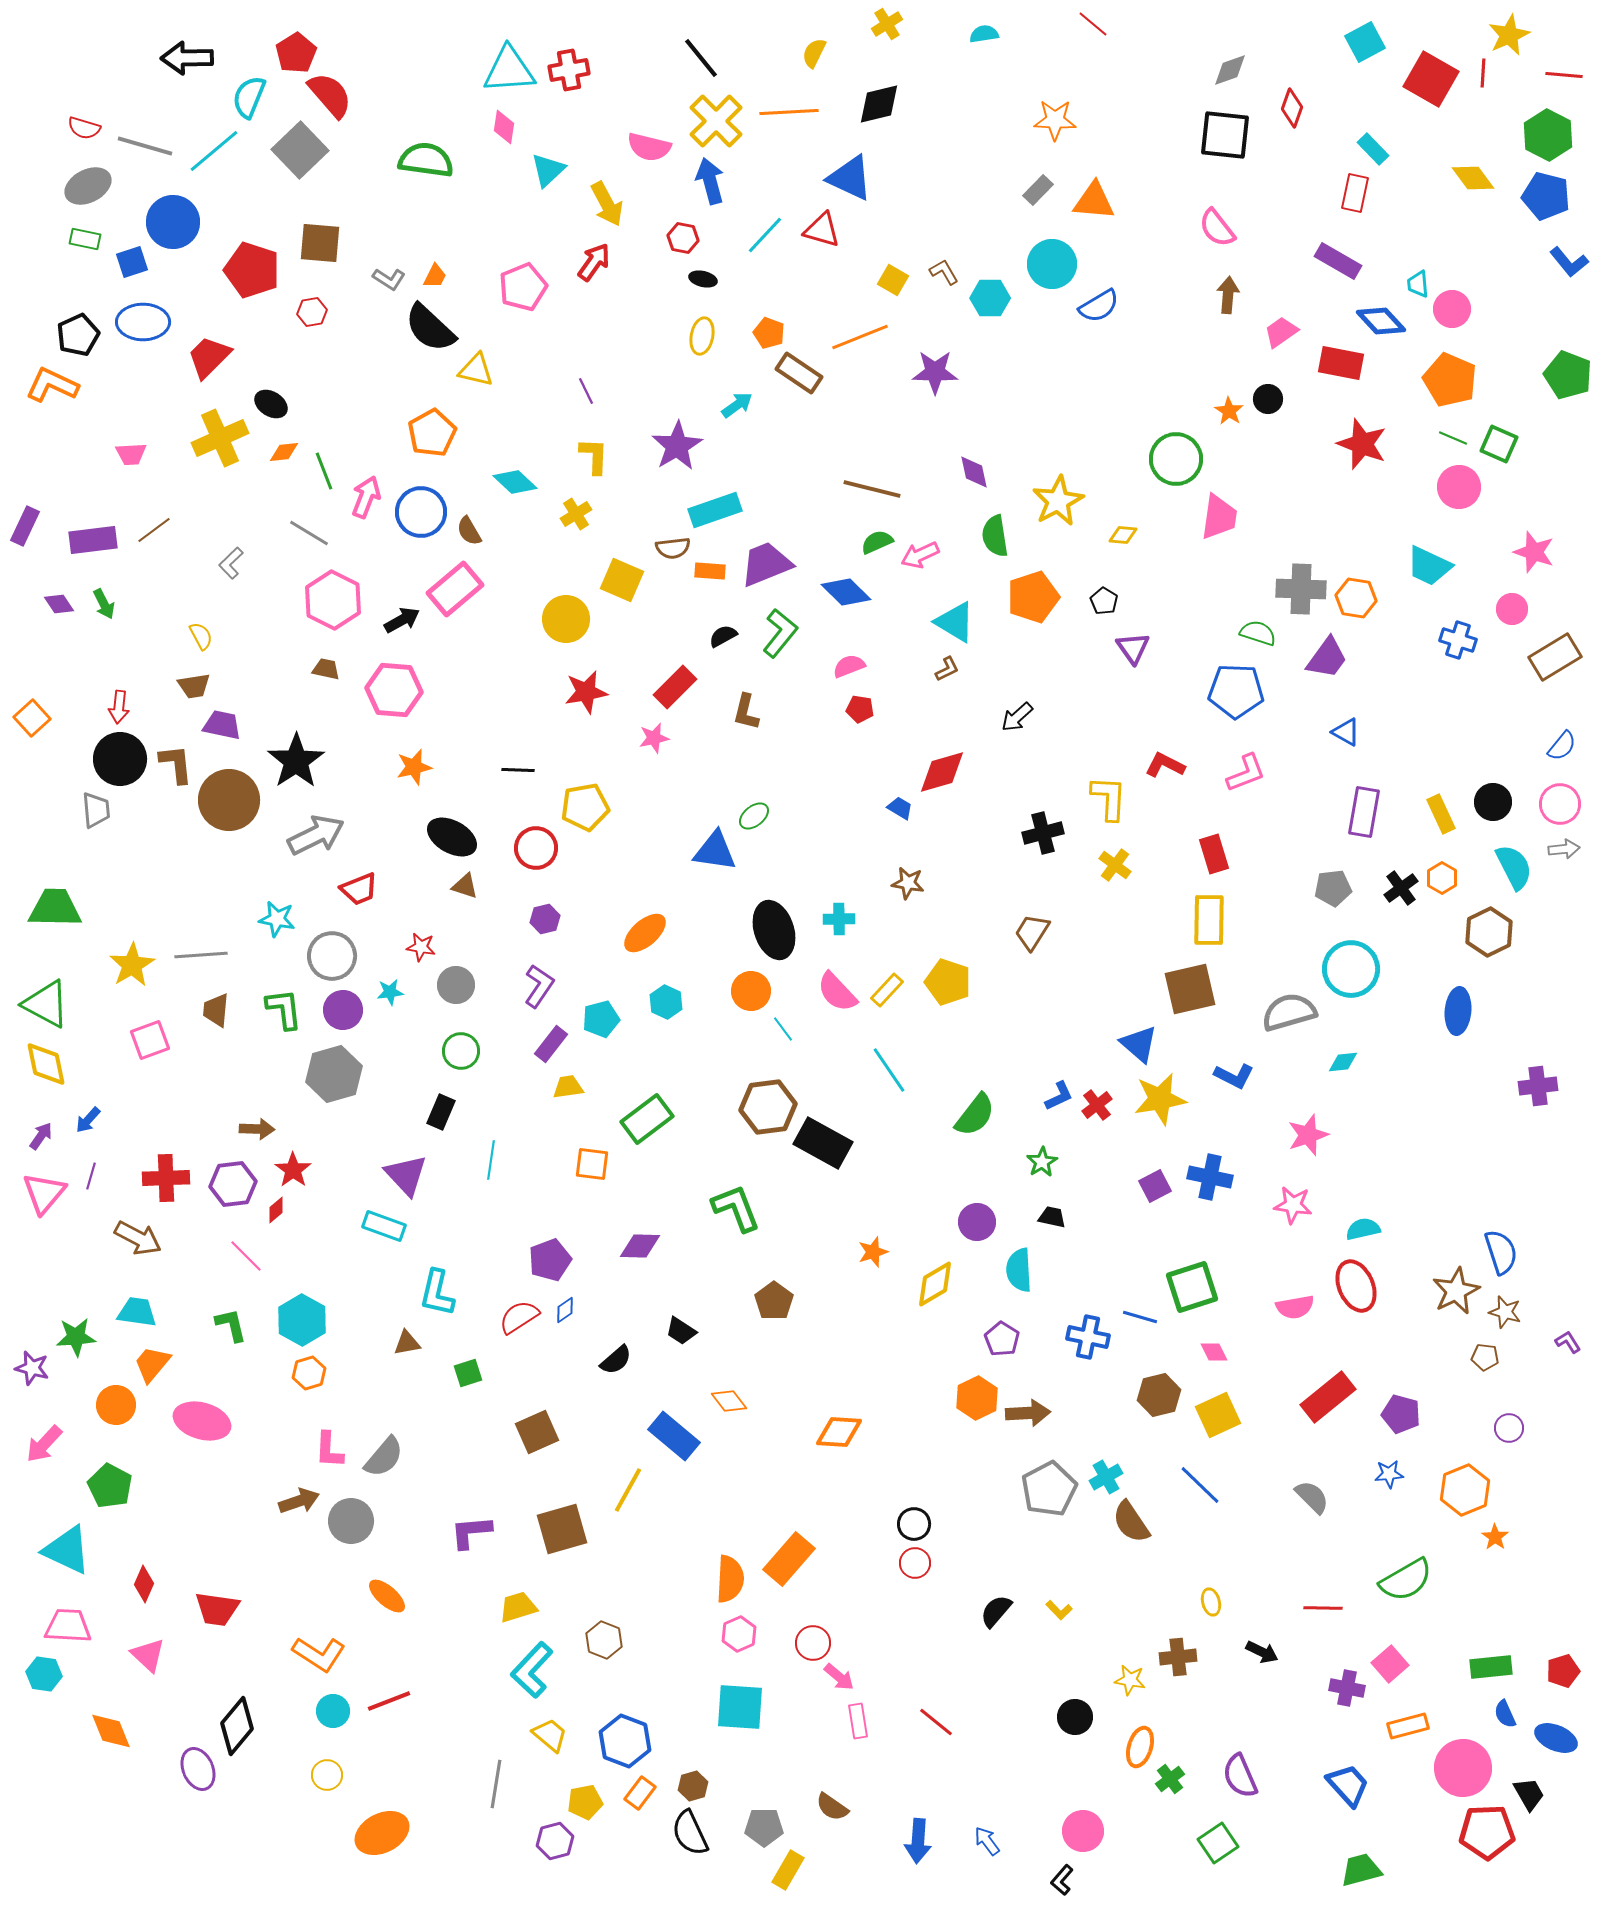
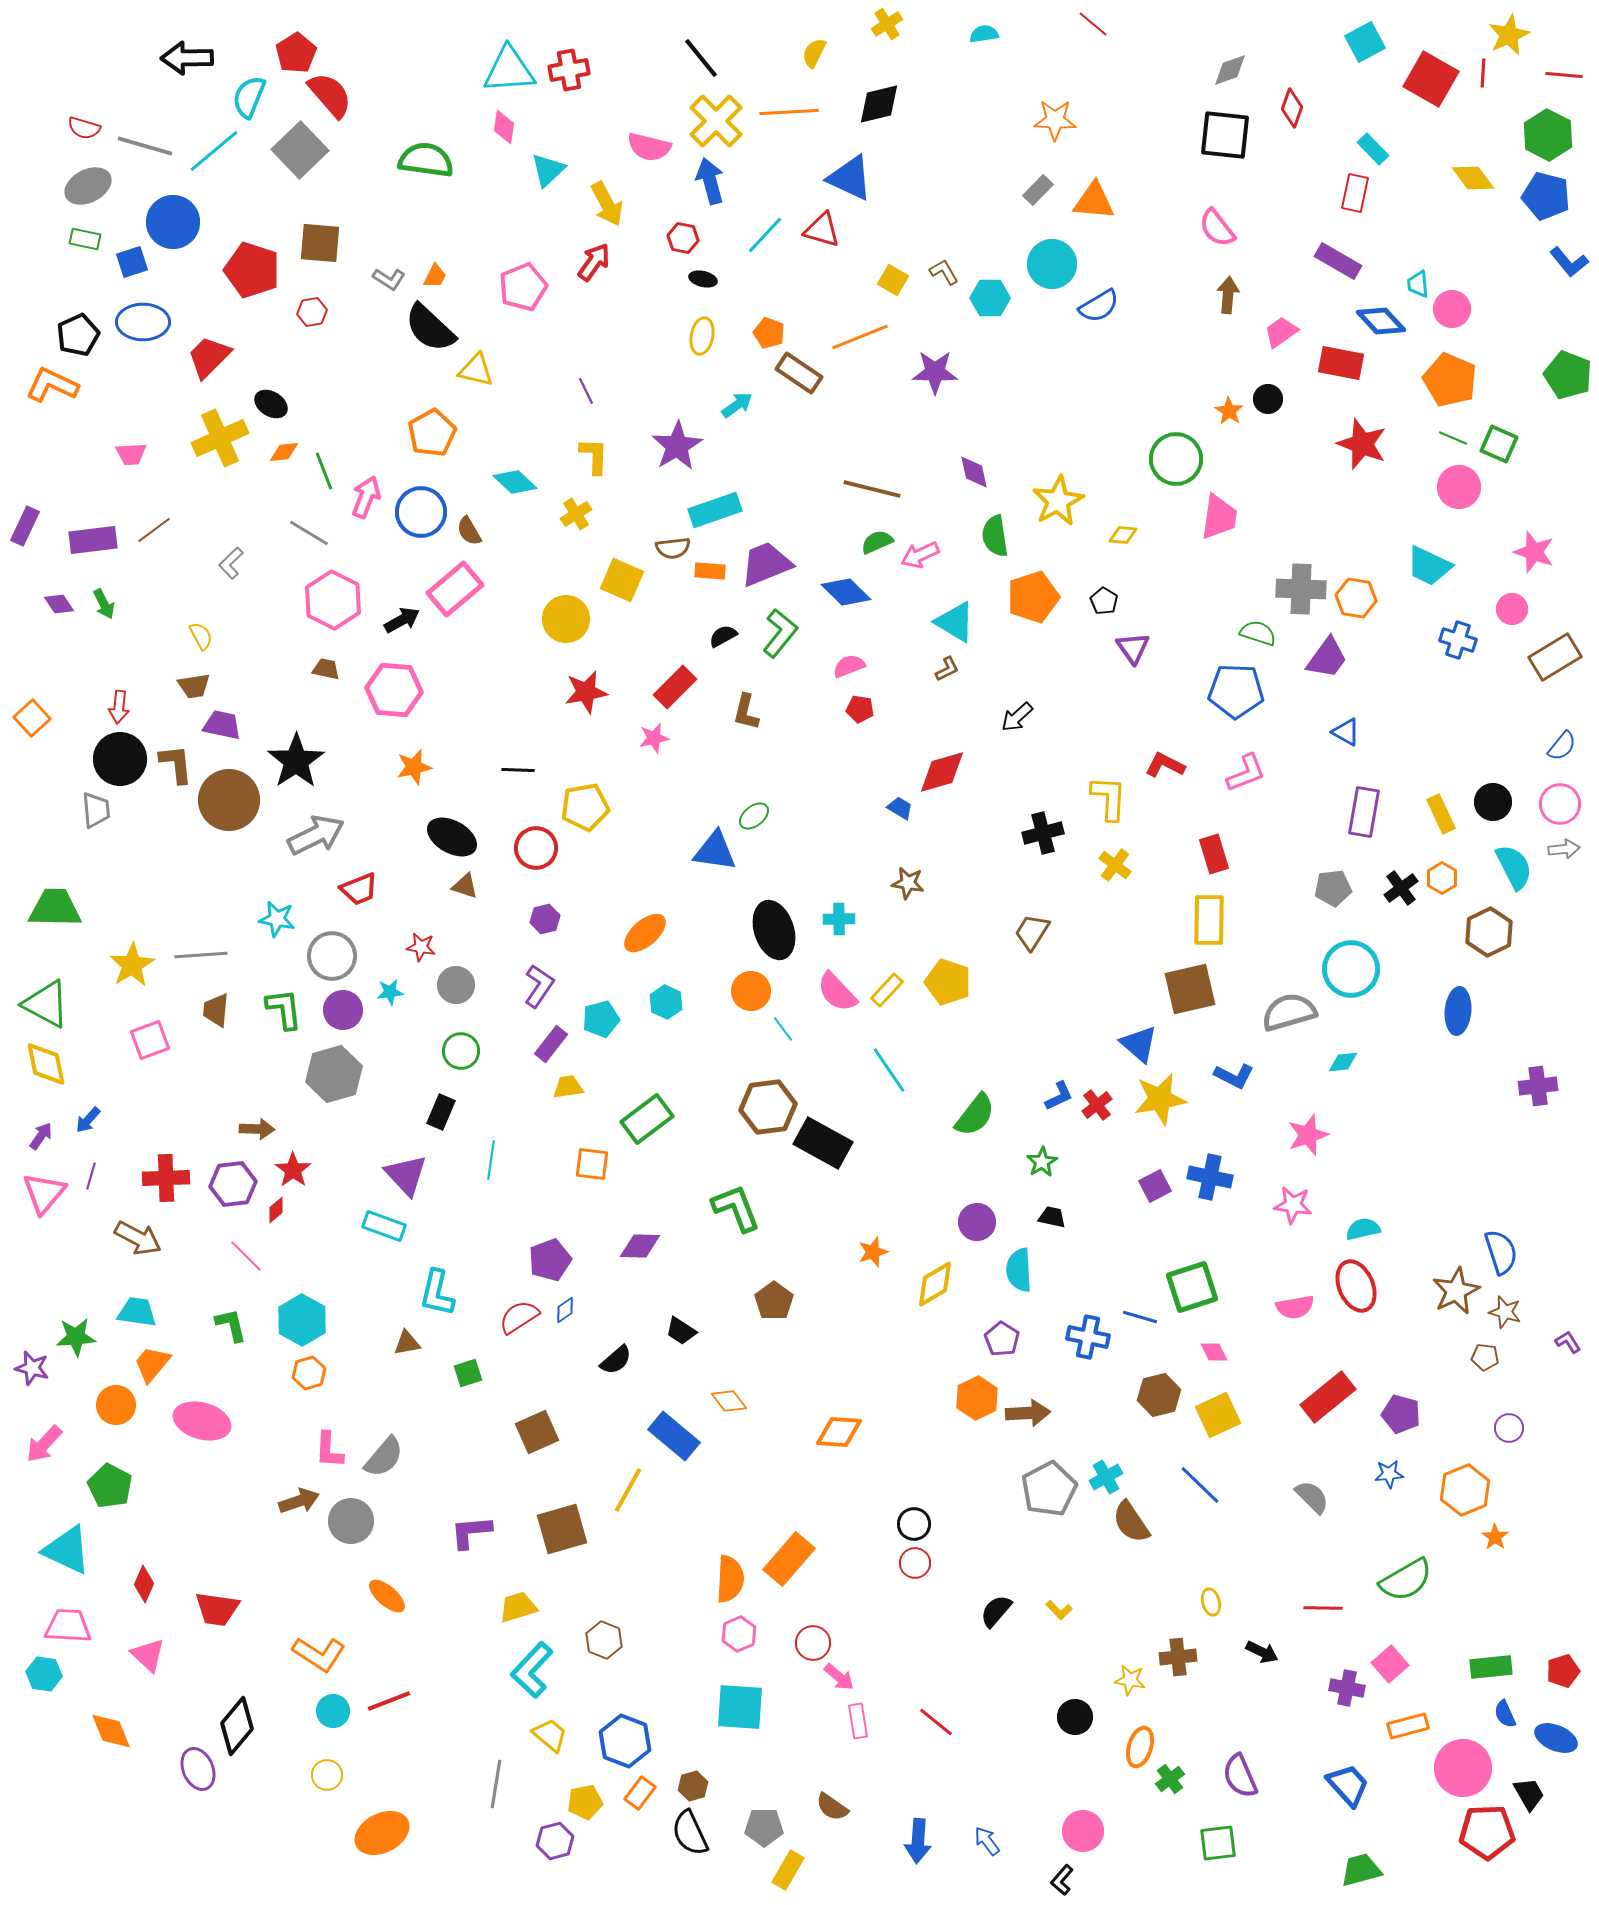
green square at (1218, 1843): rotated 27 degrees clockwise
